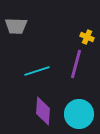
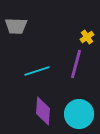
yellow cross: rotated 32 degrees clockwise
